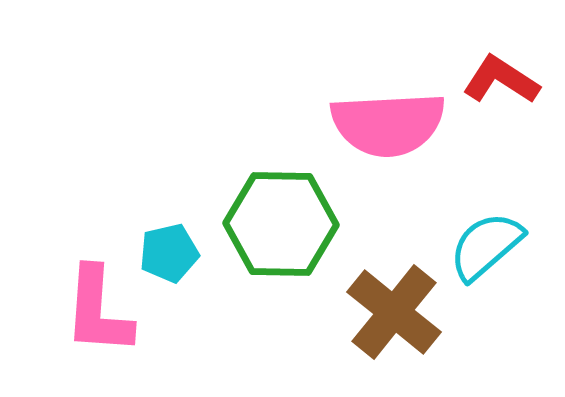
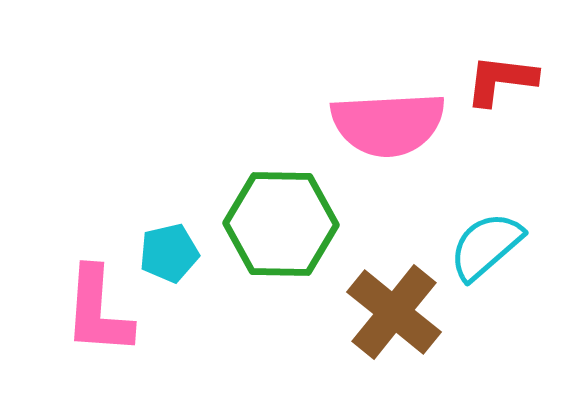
red L-shape: rotated 26 degrees counterclockwise
